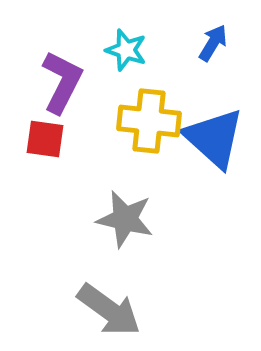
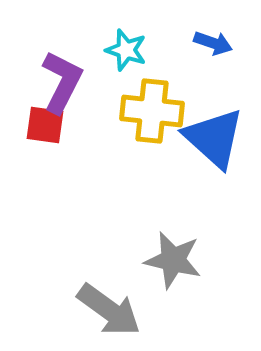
blue arrow: rotated 78 degrees clockwise
yellow cross: moved 3 px right, 10 px up
red square: moved 14 px up
gray star: moved 48 px right, 41 px down
